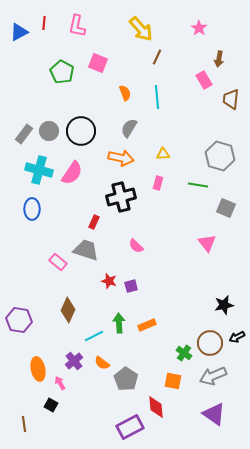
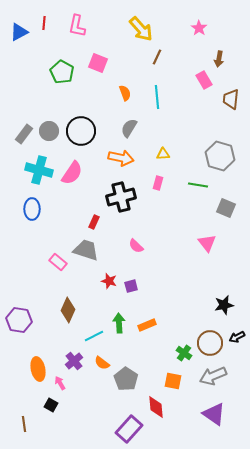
purple rectangle at (130, 427): moved 1 px left, 2 px down; rotated 20 degrees counterclockwise
